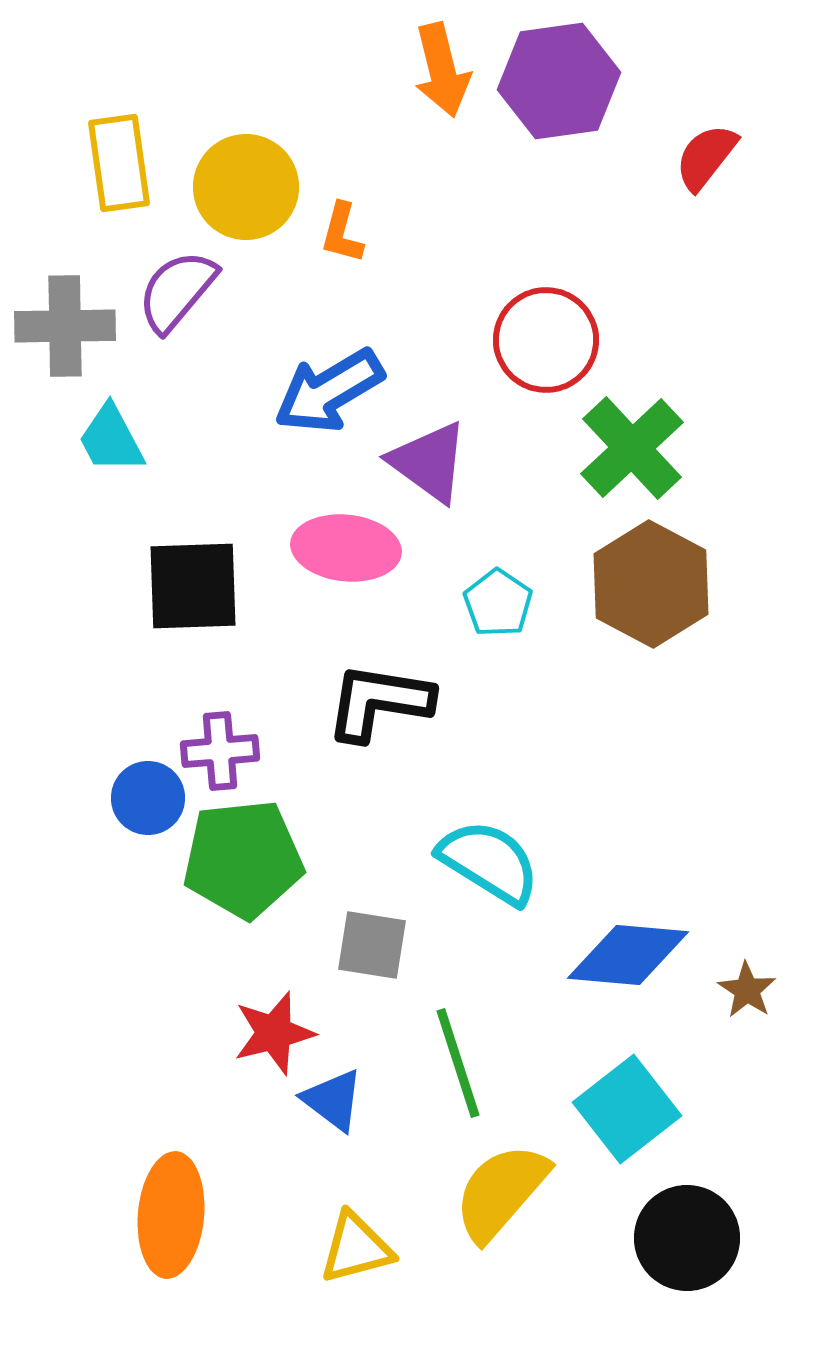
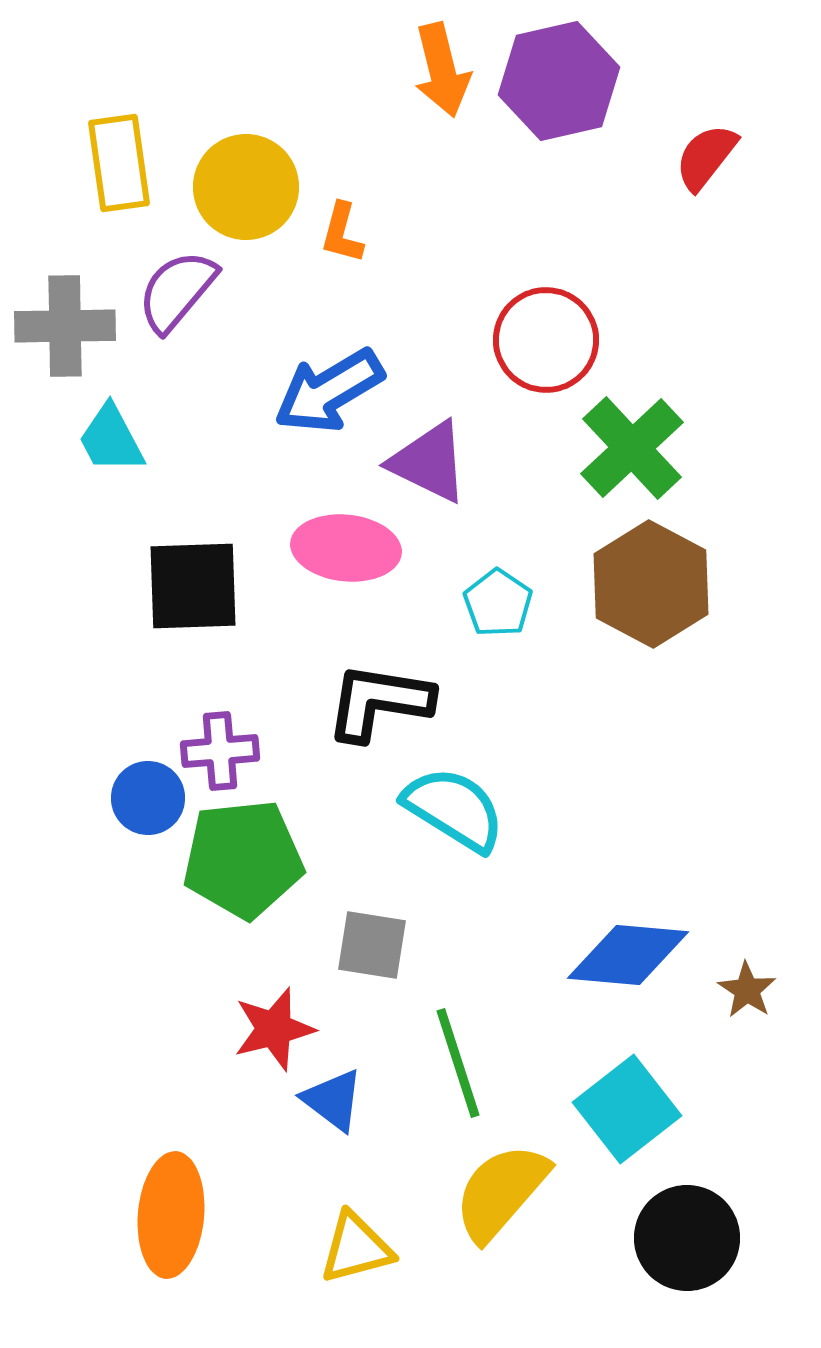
purple hexagon: rotated 5 degrees counterclockwise
purple triangle: rotated 10 degrees counterclockwise
cyan semicircle: moved 35 px left, 53 px up
red star: moved 4 px up
